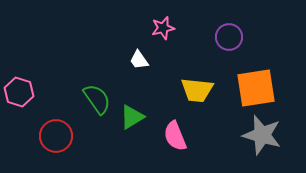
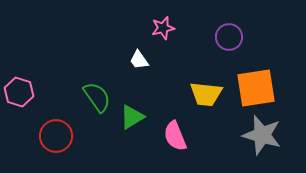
yellow trapezoid: moved 9 px right, 4 px down
green semicircle: moved 2 px up
